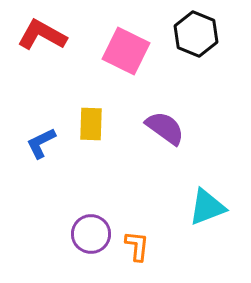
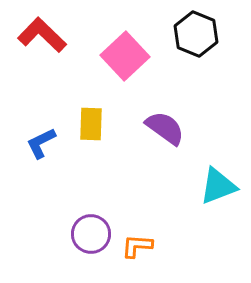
red L-shape: rotated 15 degrees clockwise
pink square: moved 1 px left, 5 px down; rotated 21 degrees clockwise
cyan triangle: moved 11 px right, 21 px up
orange L-shape: rotated 92 degrees counterclockwise
